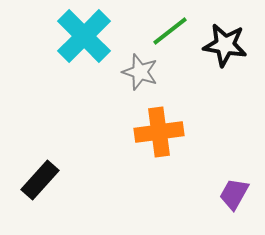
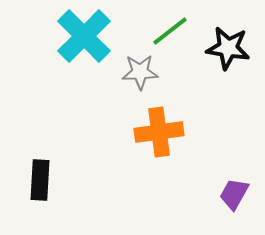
black star: moved 3 px right, 3 px down
gray star: rotated 21 degrees counterclockwise
black rectangle: rotated 39 degrees counterclockwise
